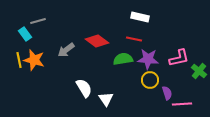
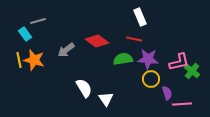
white rectangle: rotated 54 degrees clockwise
pink L-shape: moved 4 px down
green cross: moved 7 px left
yellow circle: moved 1 px right, 1 px up
